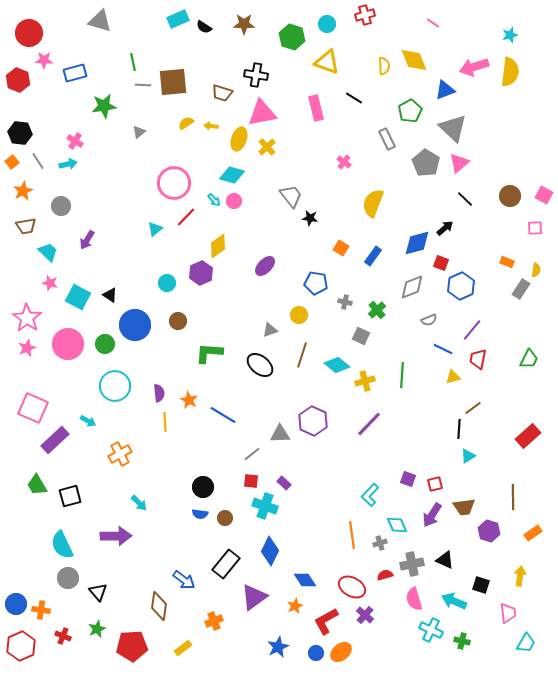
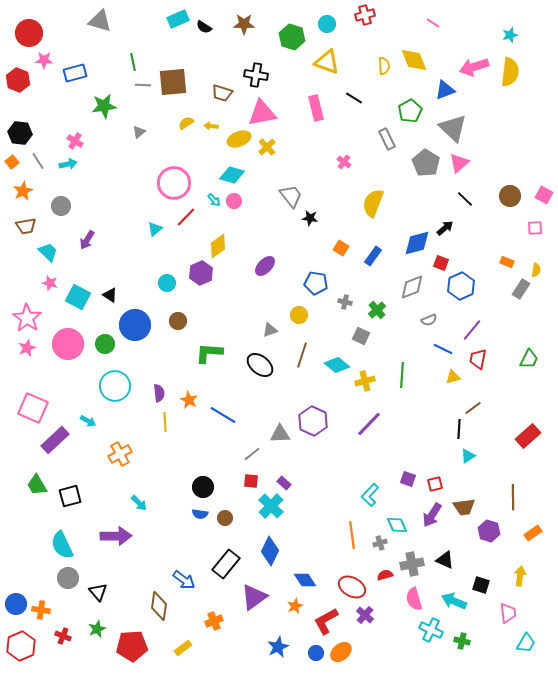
yellow ellipse at (239, 139): rotated 50 degrees clockwise
cyan cross at (265, 506): moved 6 px right; rotated 25 degrees clockwise
